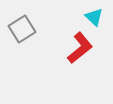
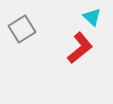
cyan triangle: moved 2 px left
